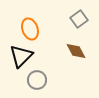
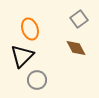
brown diamond: moved 3 px up
black triangle: moved 1 px right
